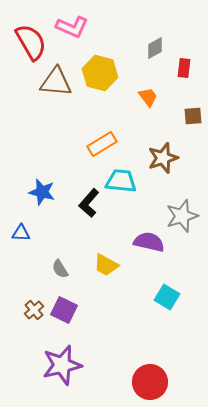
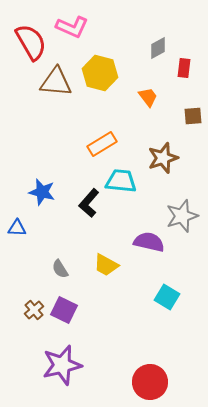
gray diamond: moved 3 px right
blue triangle: moved 4 px left, 5 px up
